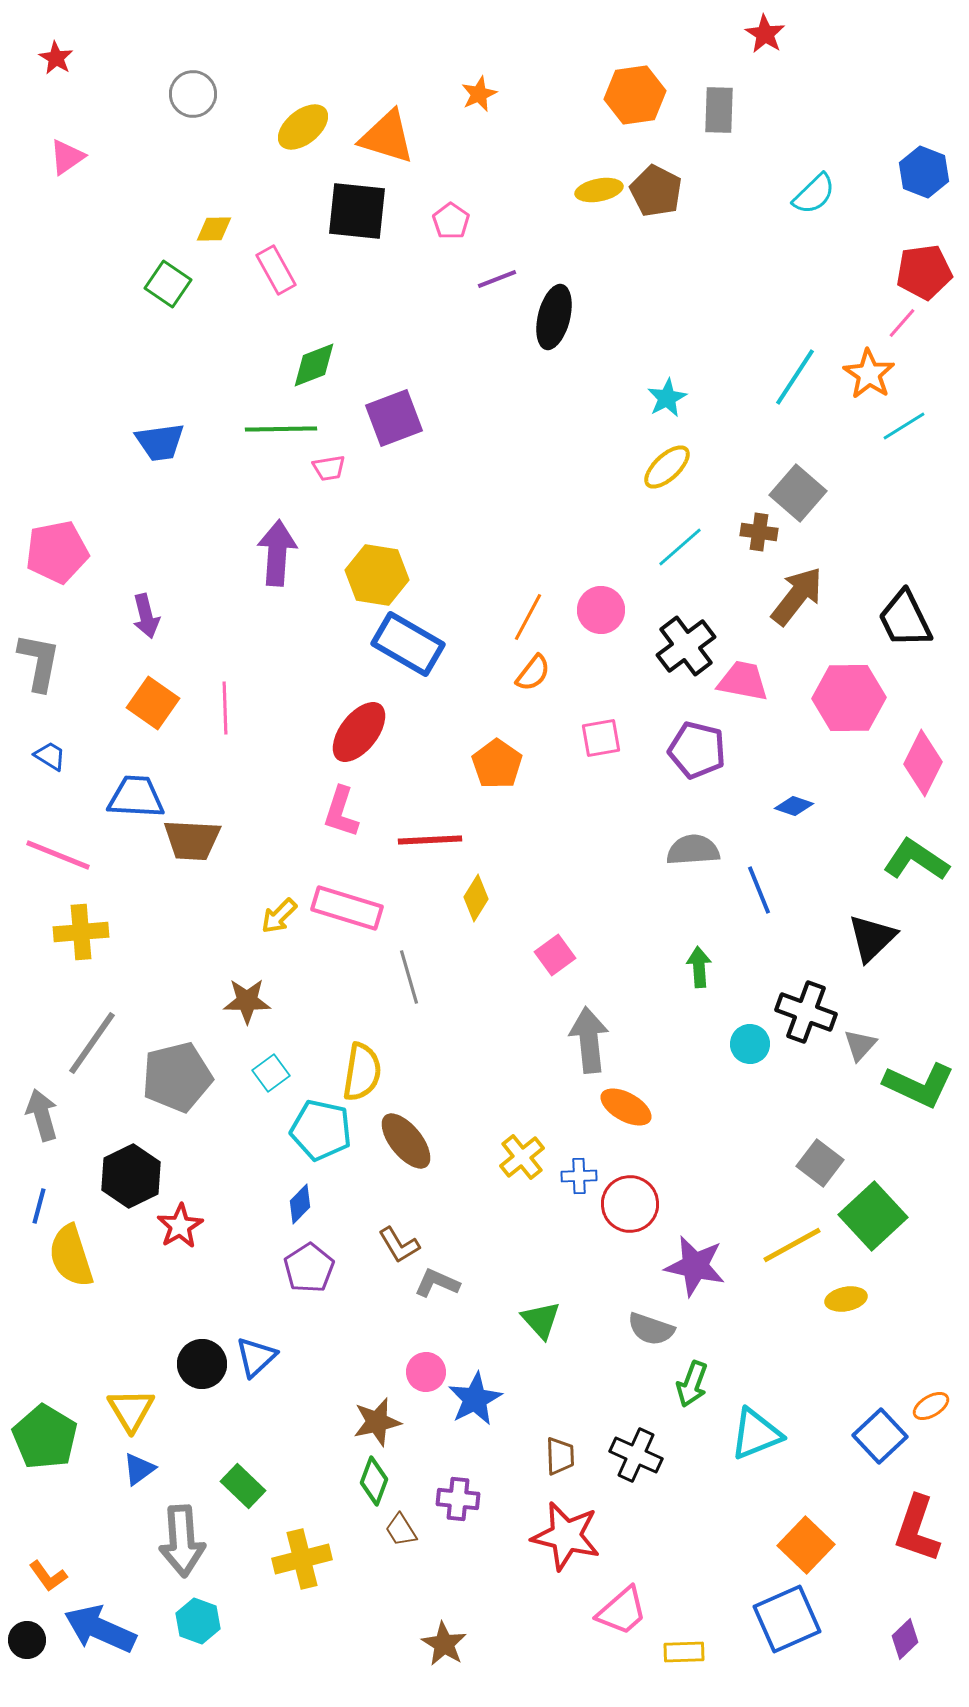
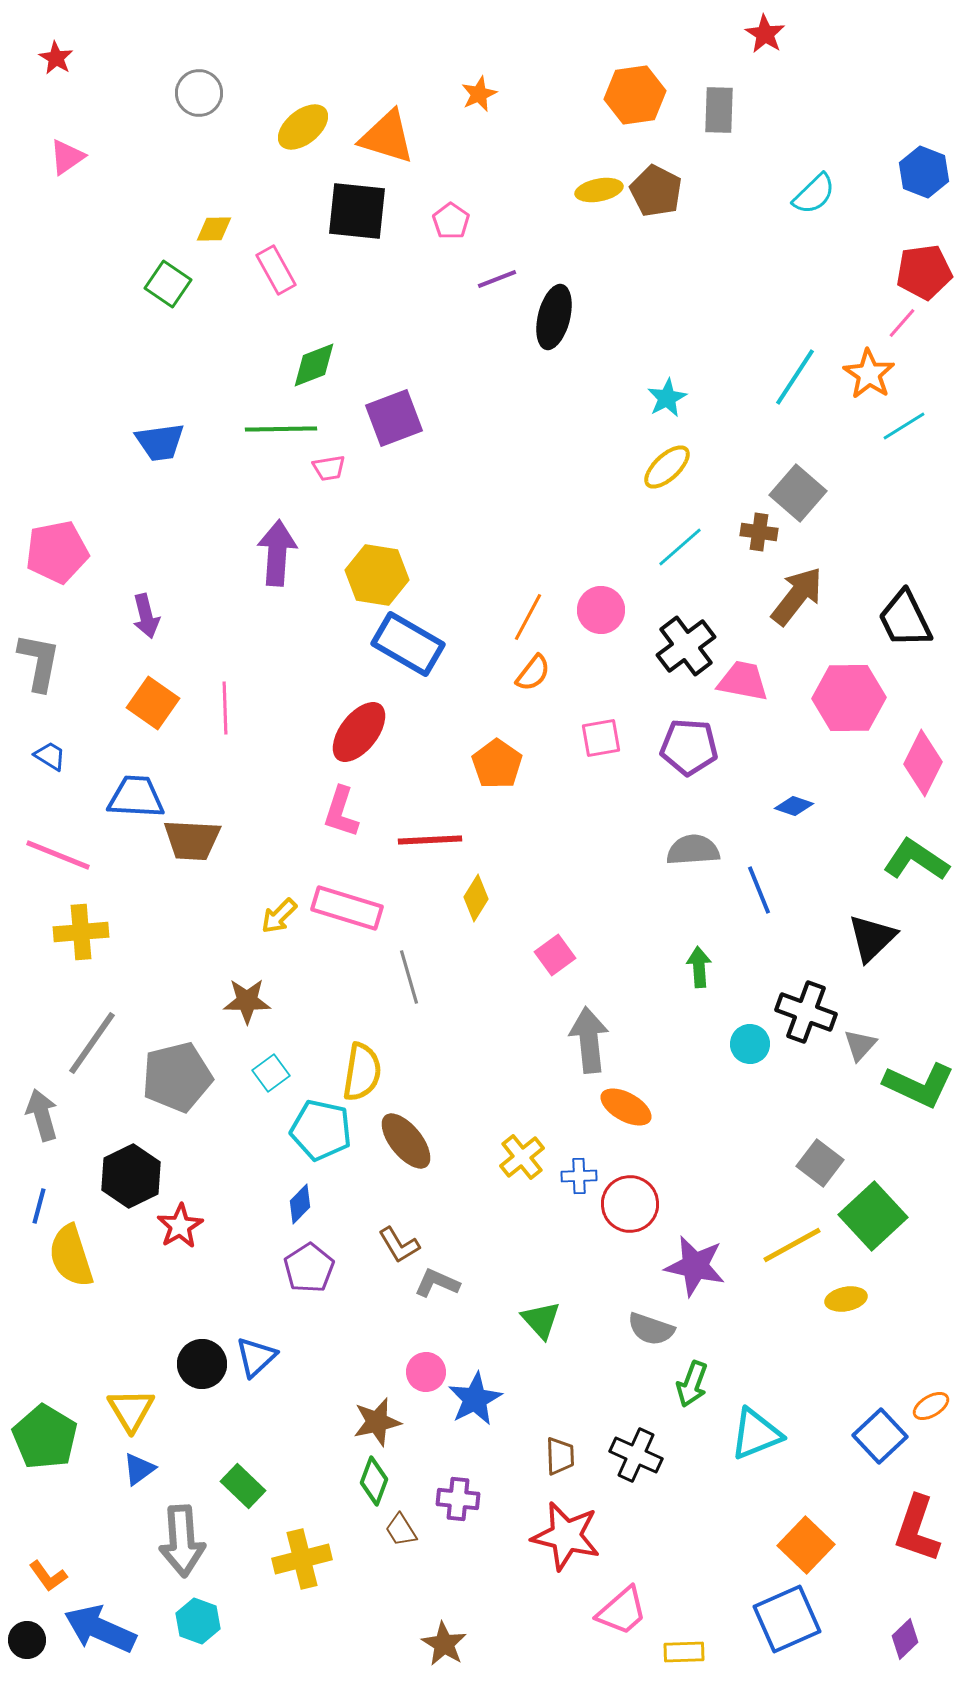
gray circle at (193, 94): moved 6 px right, 1 px up
purple pentagon at (697, 750): moved 8 px left, 3 px up; rotated 10 degrees counterclockwise
